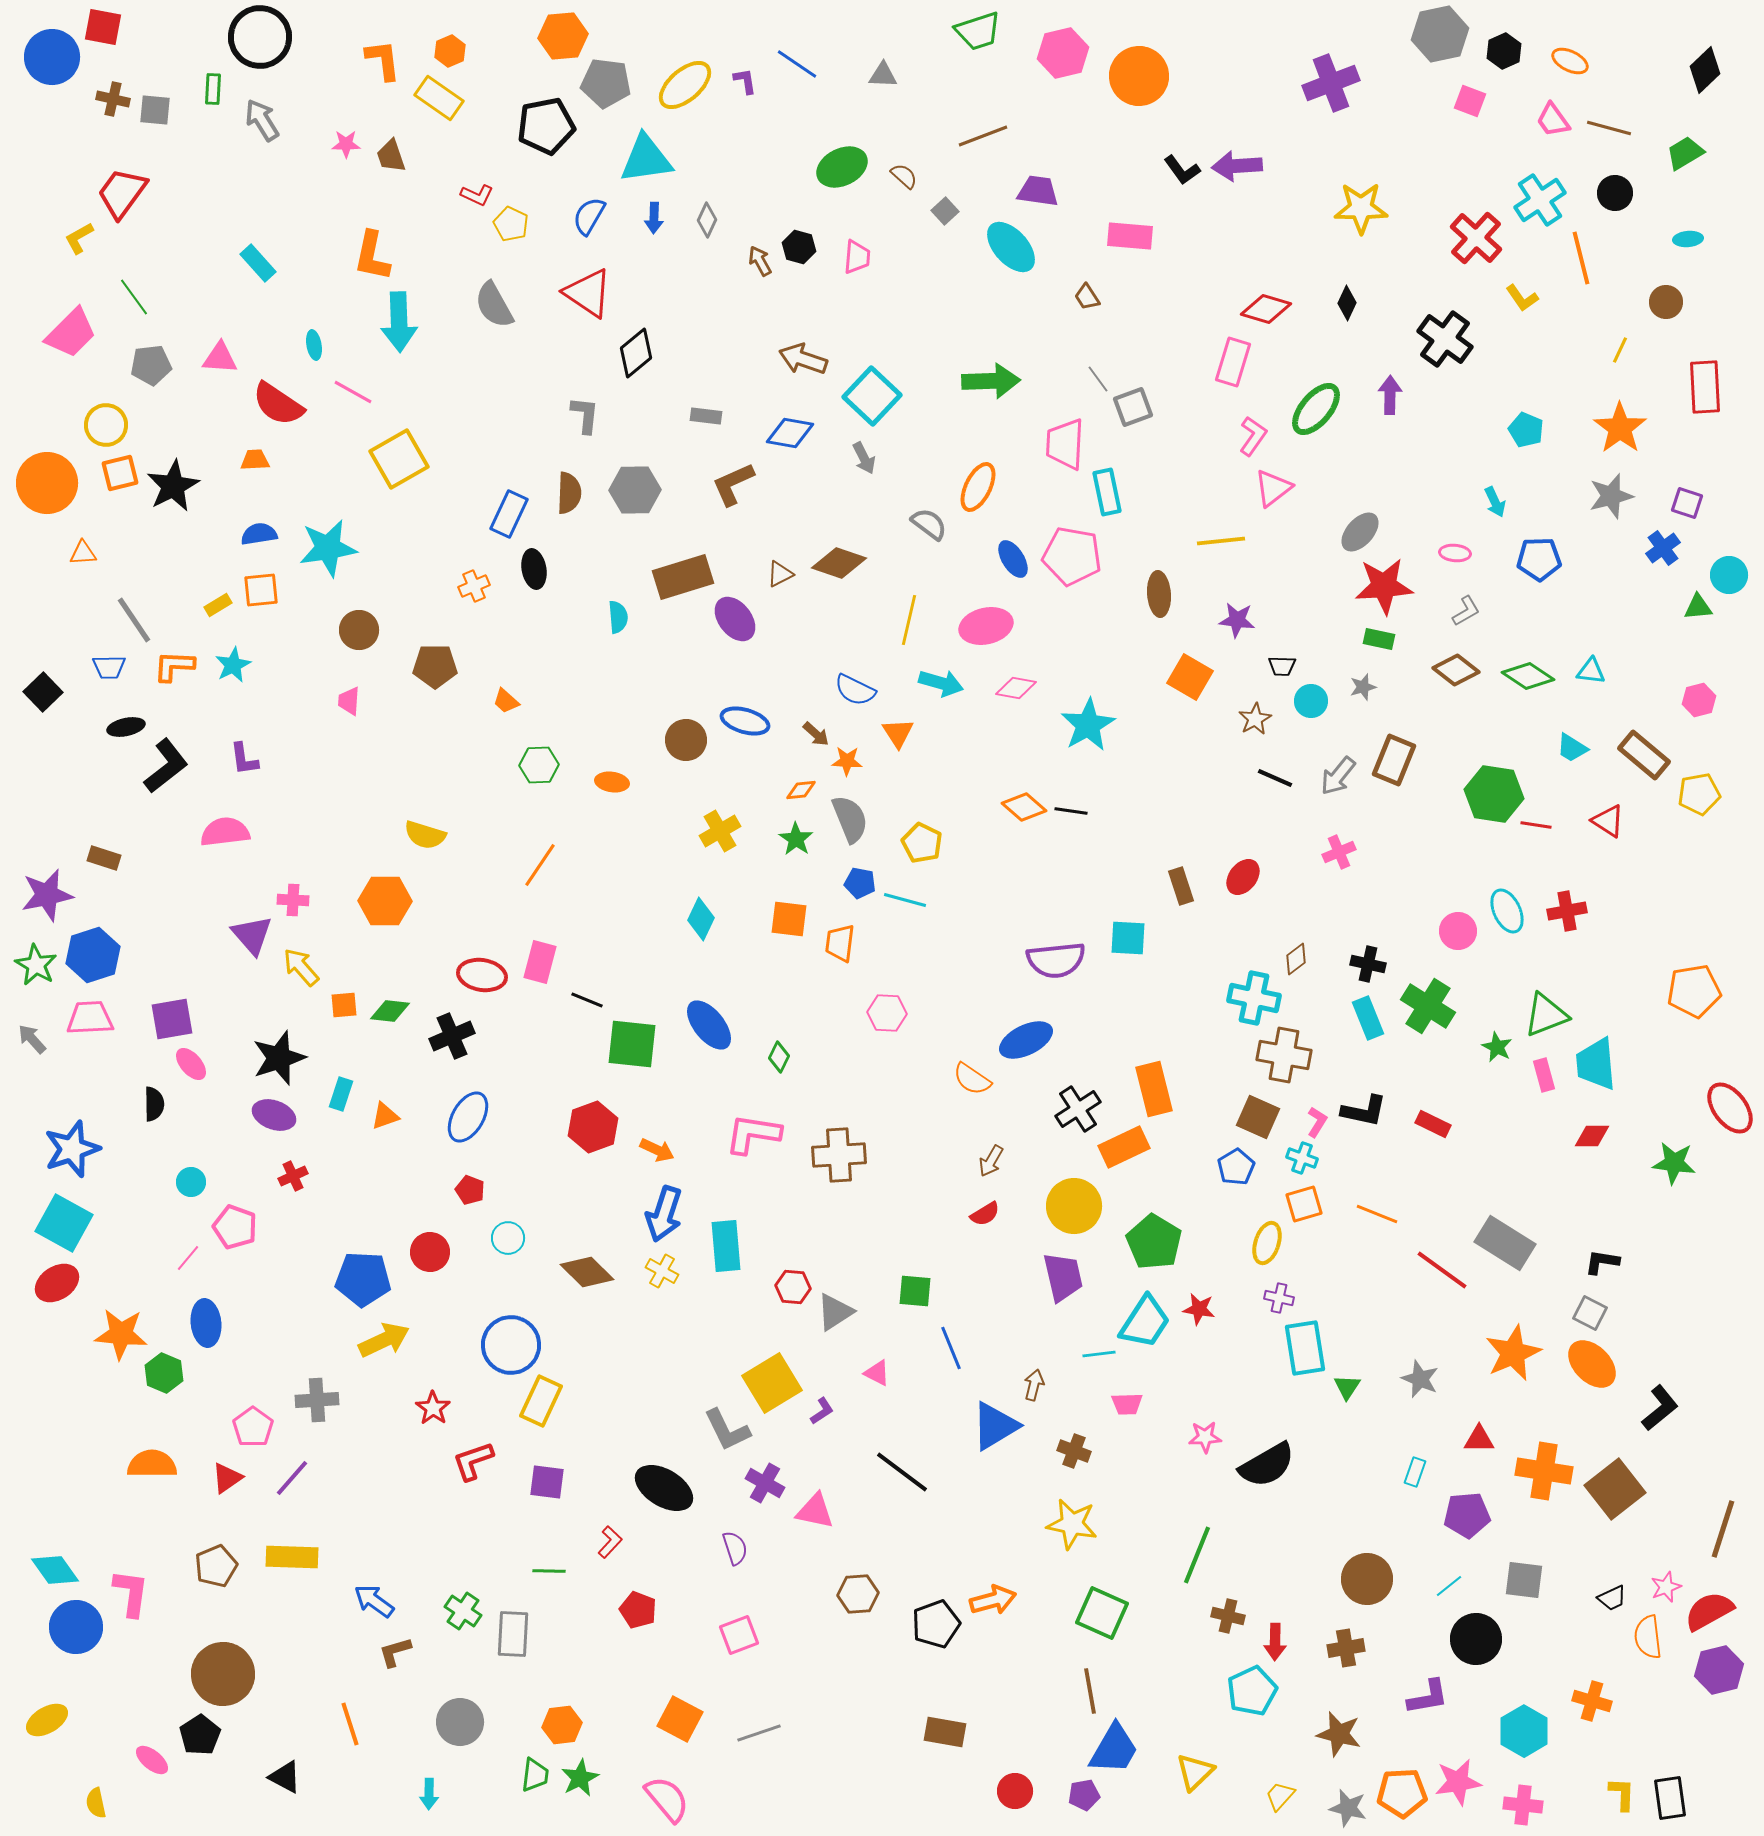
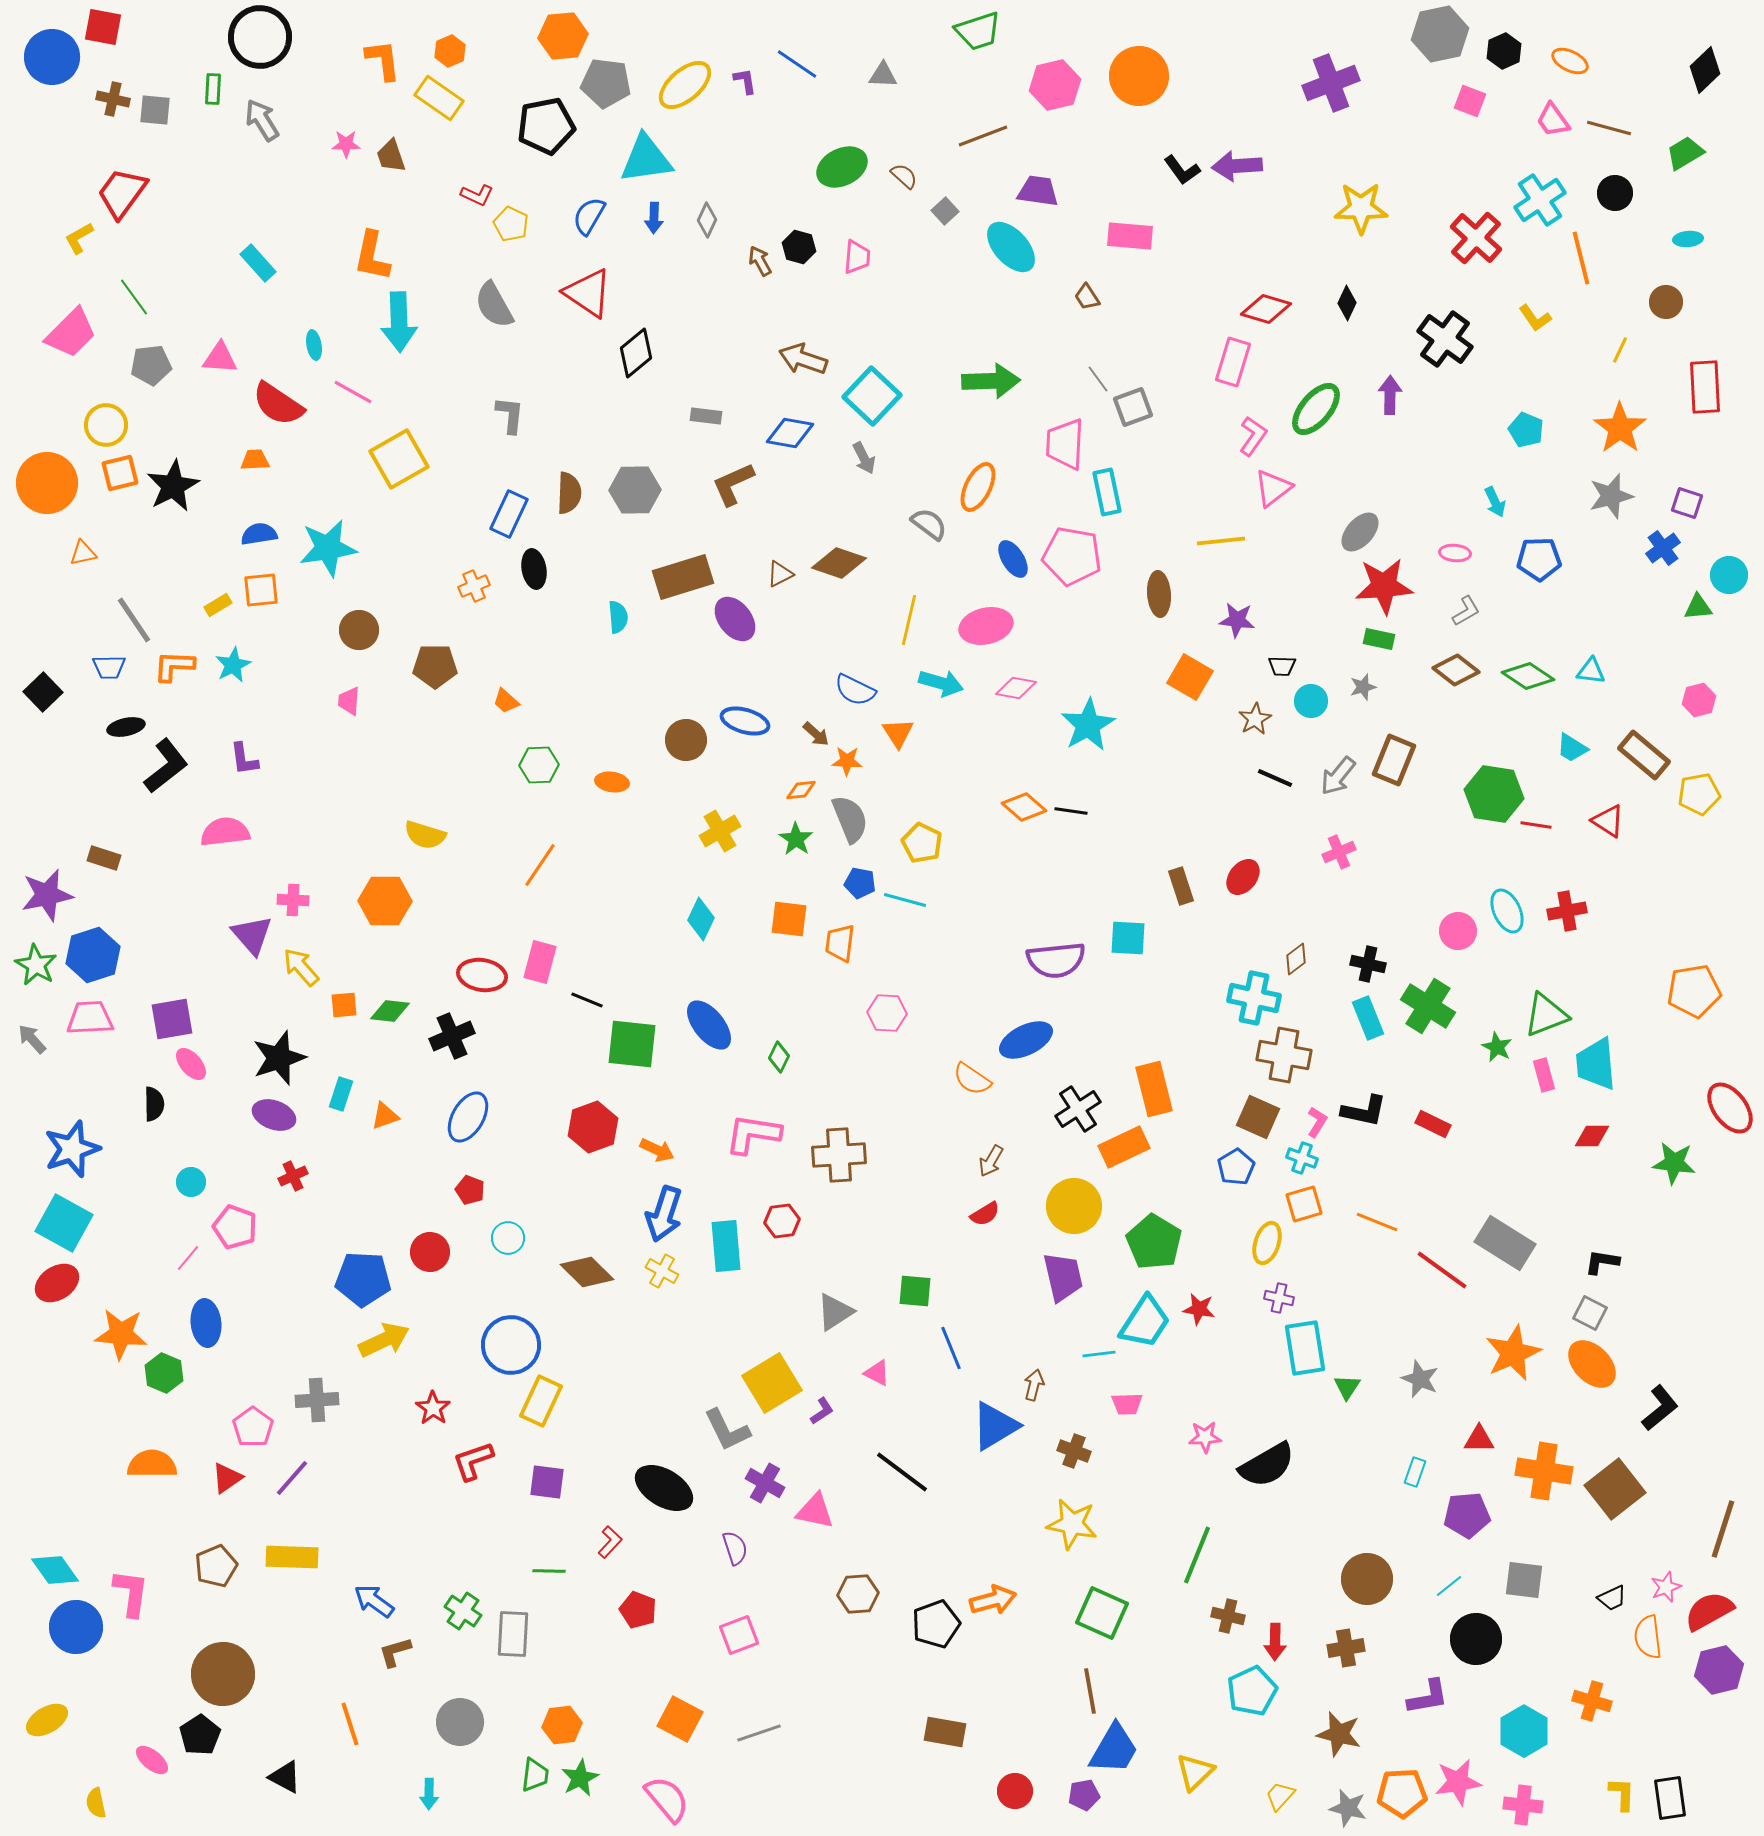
pink hexagon at (1063, 53): moved 8 px left, 32 px down
yellow L-shape at (1522, 298): moved 13 px right, 20 px down
gray L-shape at (585, 415): moved 75 px left
orange triangle at (83, 553): rotated 8 degrees counterclockwise
orange line at (1377, 1214): moved 8 px down
red hexagon at (793, 1287): moved 11 px left, 66 px up; rotated 12 degrees counterclockwise
